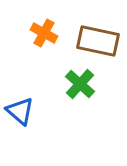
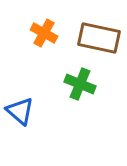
brown rectangle: moved 1 px right, 3 px up
green cross: rotated 20 degrees counterclockwise
